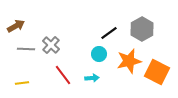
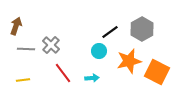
brown arrow: rotated 42 degrees counterclockwise
black line: moved 1 px right, 1 px up
cyan circle: moved 3 px up
red line: moved 2 px up
yellow line: moved 1 px right, 3 px up
